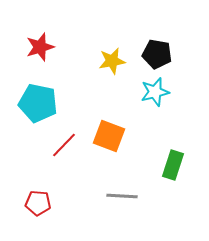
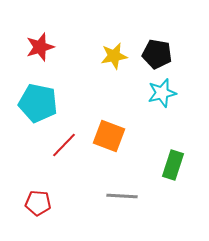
yellow star: moved 2 px right, 5 px up
cyan star: moved 7 px right, 1 px down
